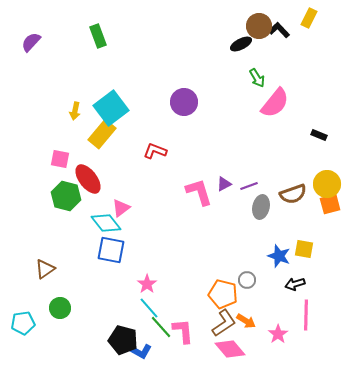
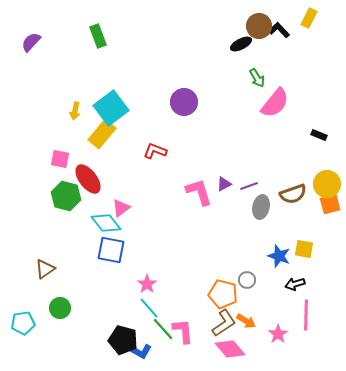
green line at (161, 327): moved 2 px right, 2 px down
